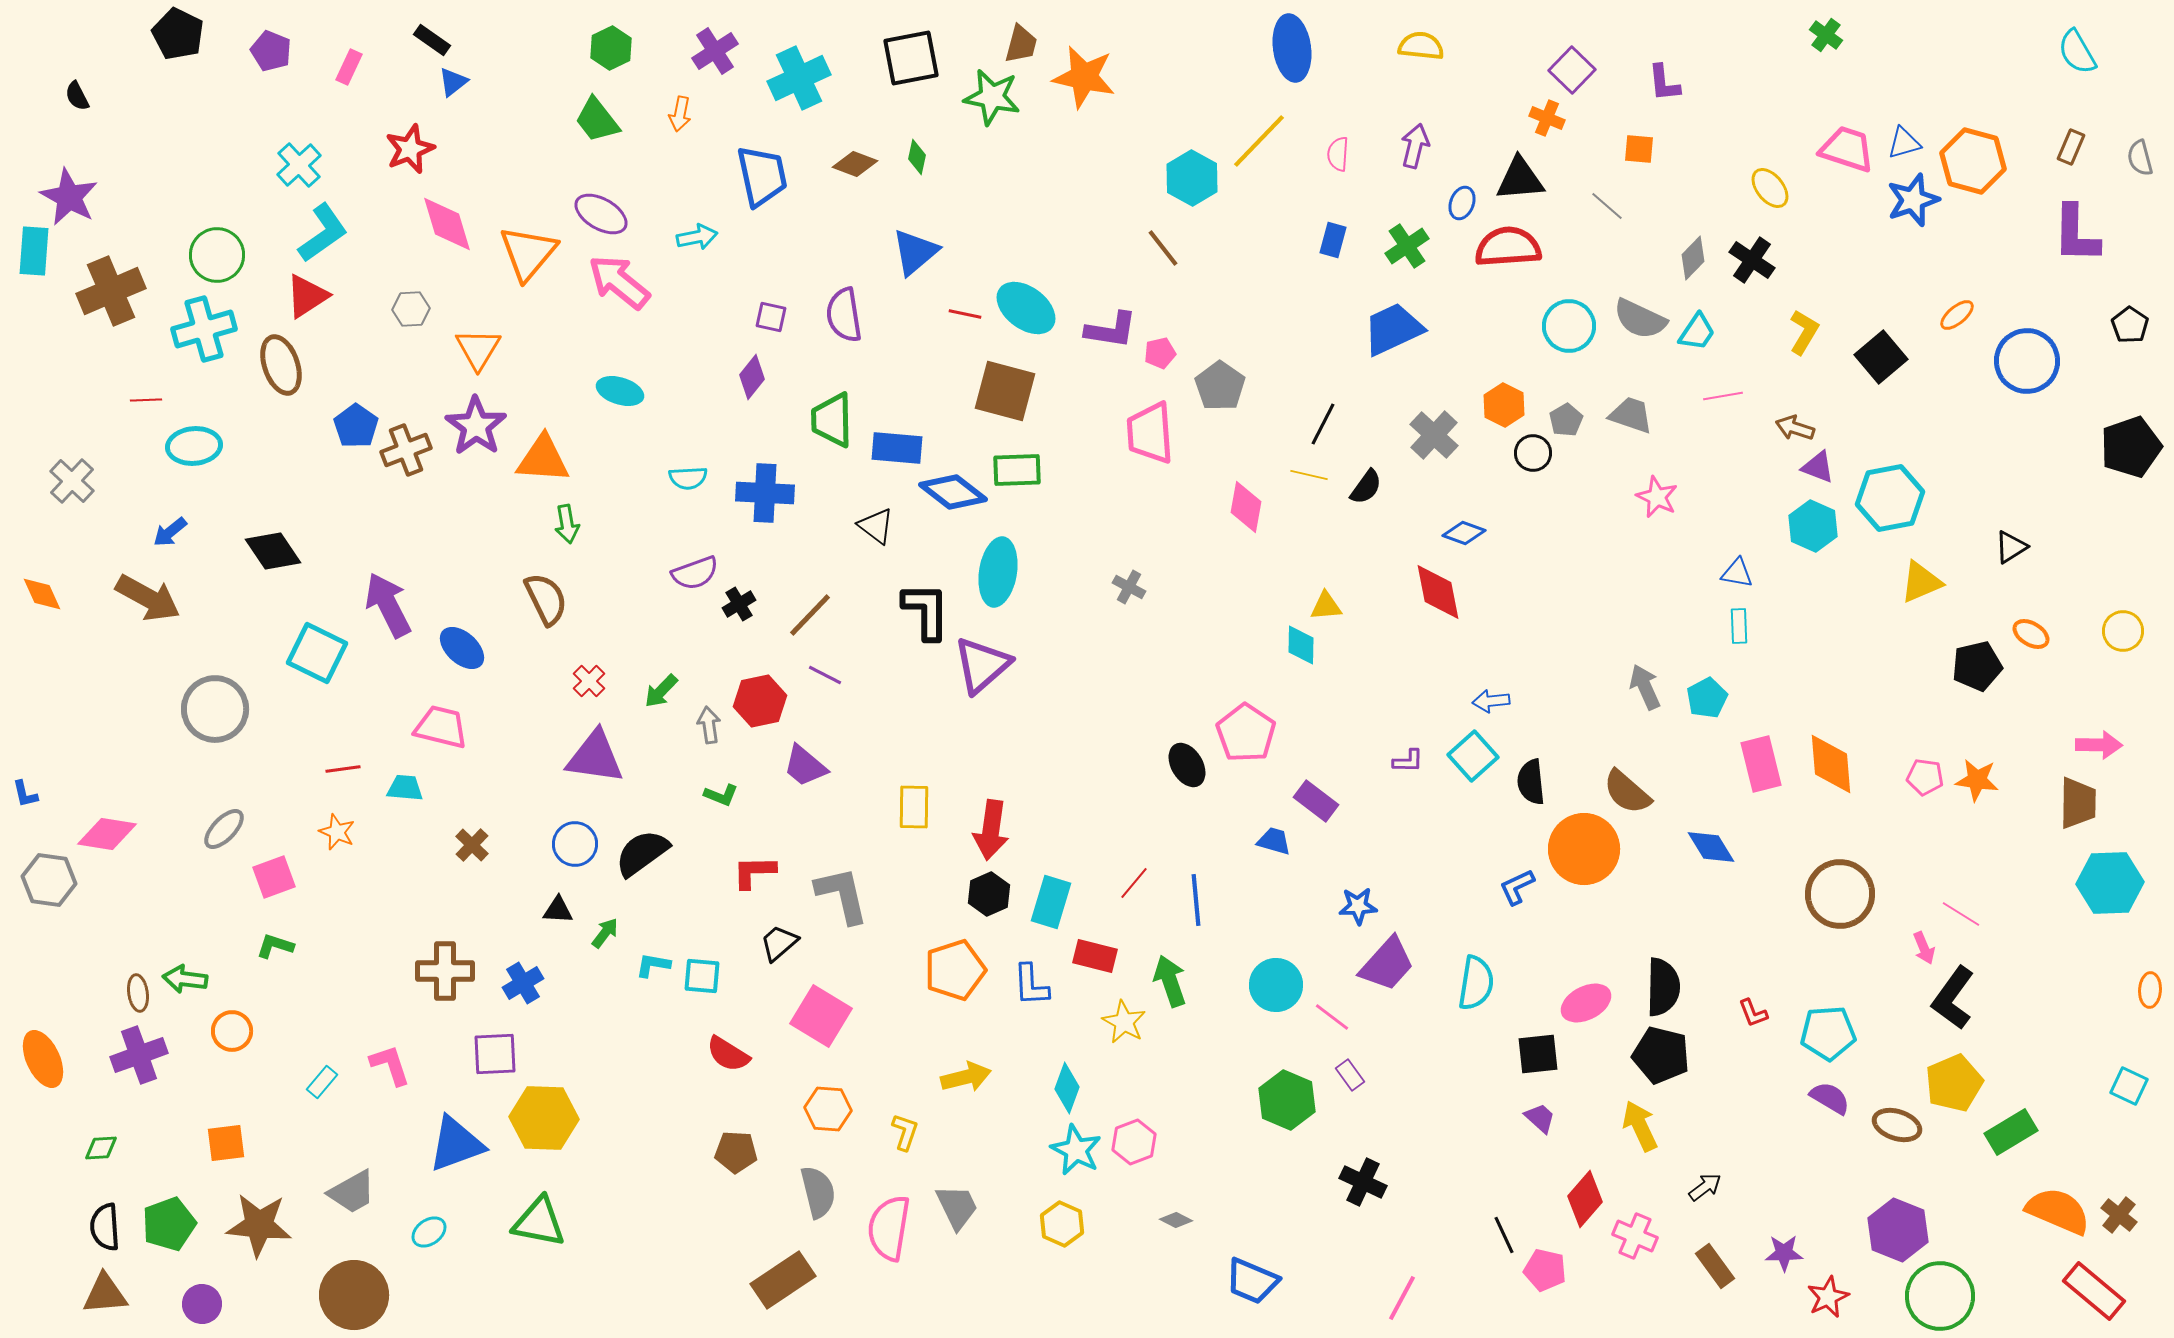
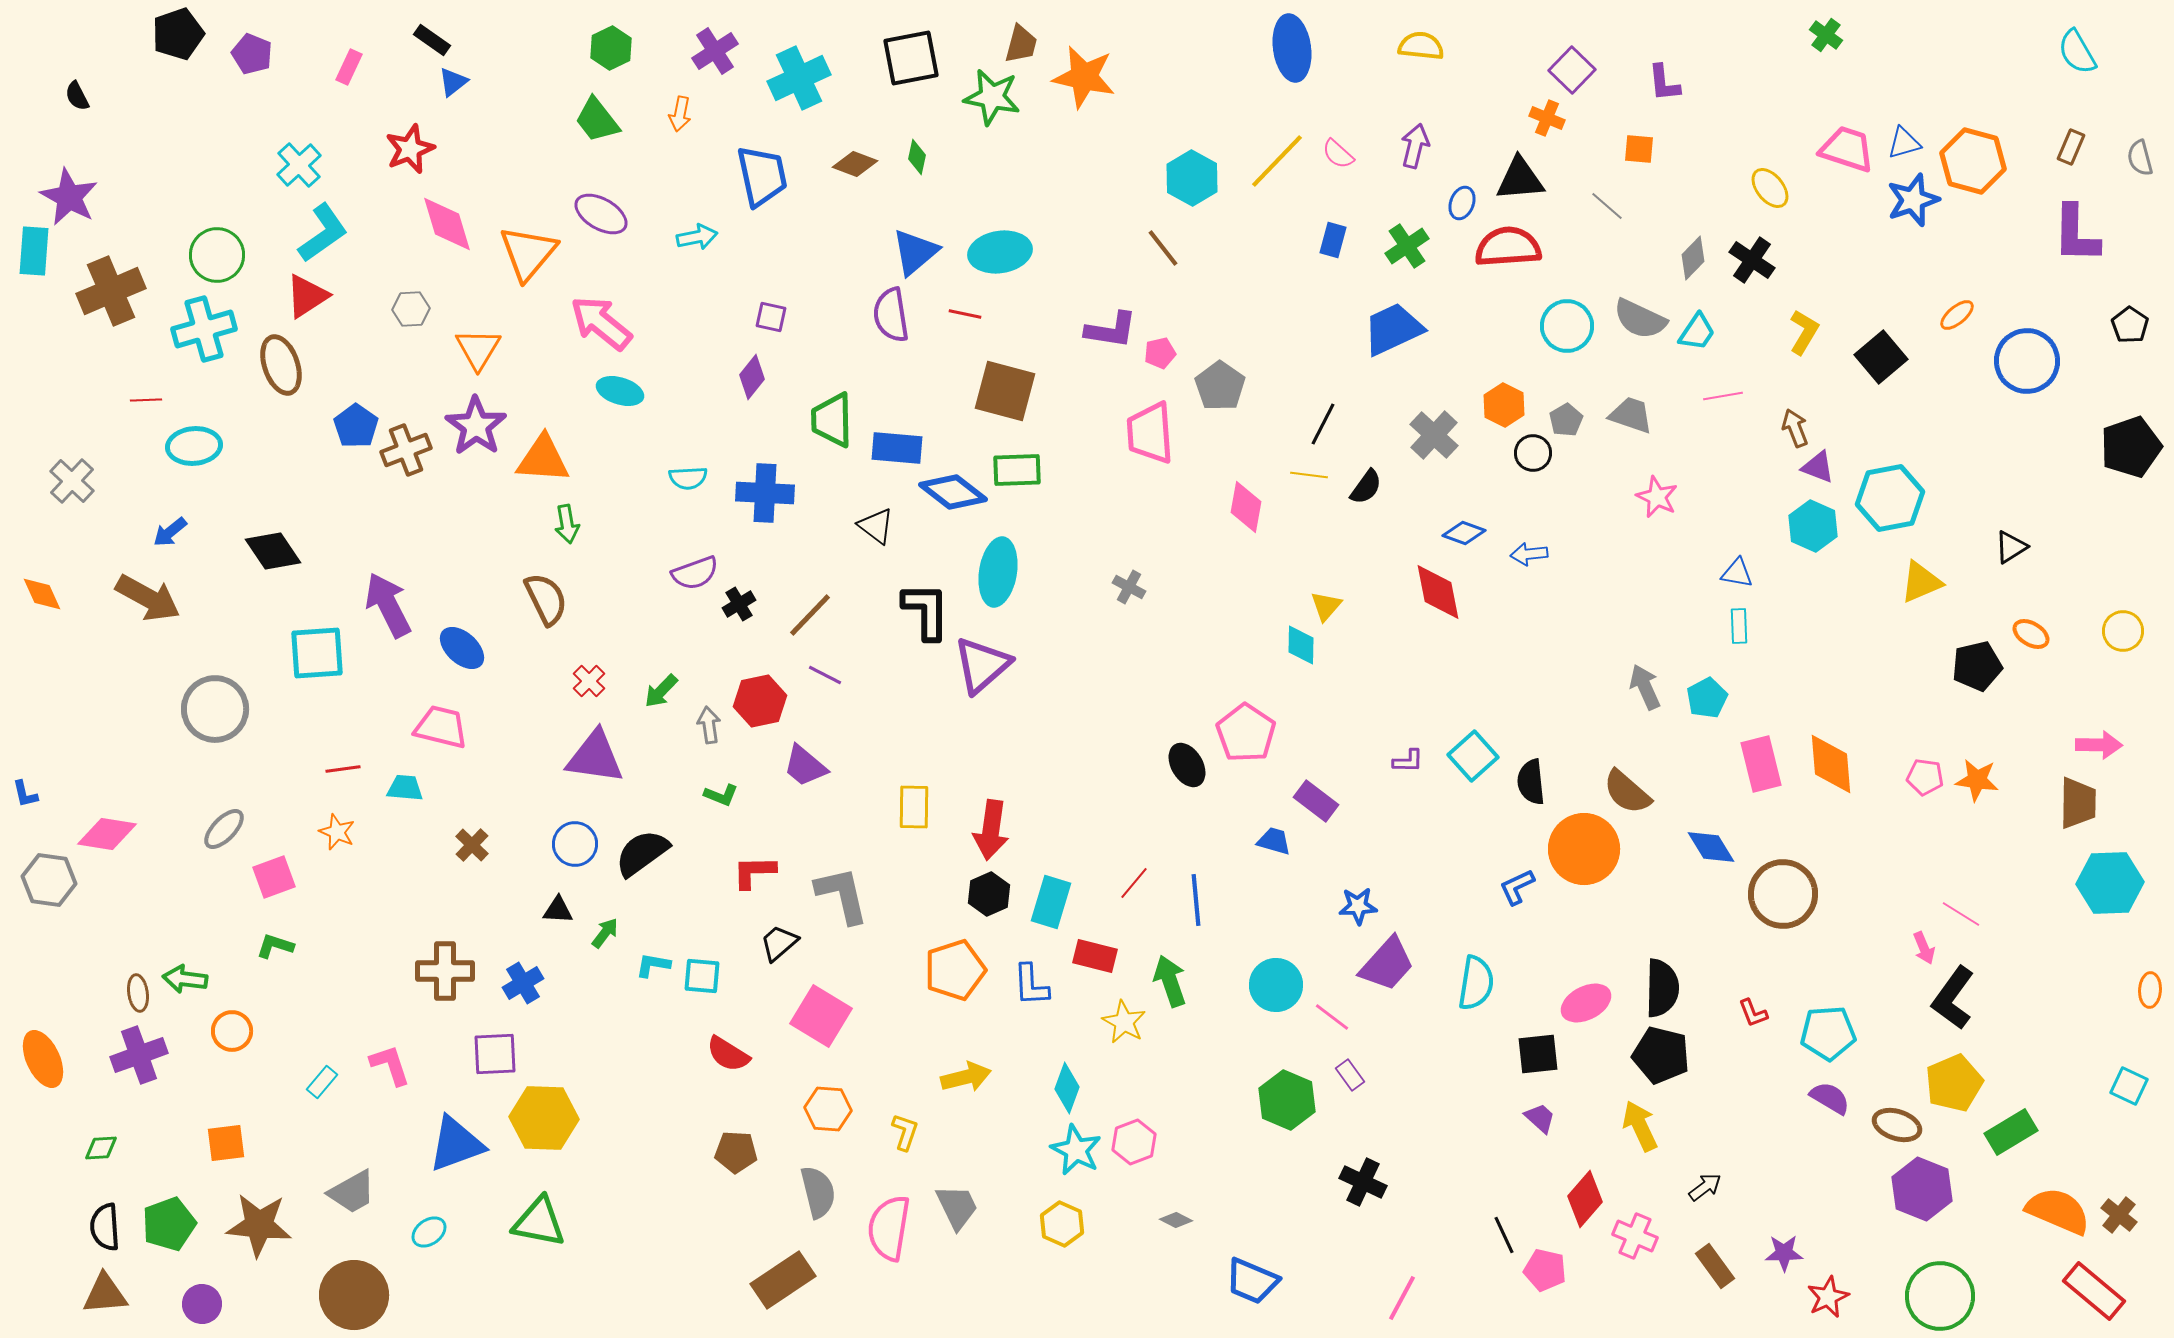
black pentagon at (178, 34): rotated 27 degrees clockwise
purple pentagon at (271, 51): moved 19 px left, 3 px down
yellow line at (1259, 141): moved 18 px right, 20 px down
pink semicircle at (1338, 154): rotated 52 degrees counterclockwise
pink arrow at (619, 282): moved 18 px left, 41 px down
cyan ellipse at (1026, 308): moved 26 px left, 56 px up; rotated 46 degrees counterclockwise
purple semicircle at (844, 315): moved 47 px right
cyan circle at (1569, 326): moved 2 px left
brown arrow at (1795, 428): rotated 51 degrees clockwise
yellow line at (1309, 475): rotated 6 degrees counterclockwise
yellow triangle at (1326, 606): rotated 44 degrees counterclockwise
cyan square at (317, 653): rotated 30 degrees counterclockwise
blue arrow at (1491, 701): moved 38 px right, 147 px up
brown circle at (1840, 894): moved 57 px left
black semicircle at (1663, 987): moved 1 px left, 1 px down
purple hexagon at (1898, 1230): moved 24 px right, 41 px up
